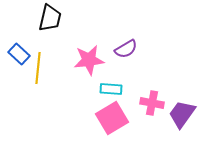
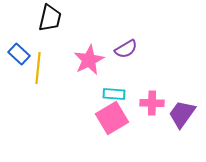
pink star: rotated 20 degrees counterclockwise
cyan rectangle: moved 3 px right, 5 px down
pink cross: rotated 10 degrees counterclockwise
